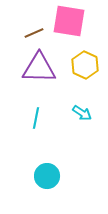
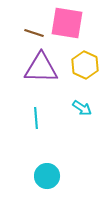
pink square: moved 2 px left, 2 px down
brown line: rotated 42 degrees clockwise
purple triangle: moved 2 px right
cyan arrow: moved 5 px up
cyan line: rotated 15 degrees counterclockwise
